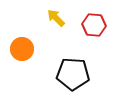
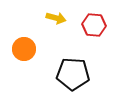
yellow arrow: rotated 150 degrees clockwise
orange circle: moved 2 px right
